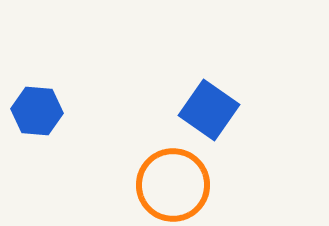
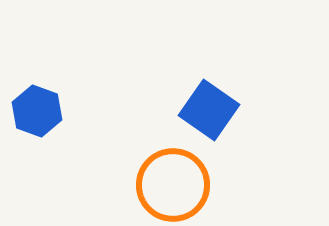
blue hexagon: rotated 15 degrees clockwise
